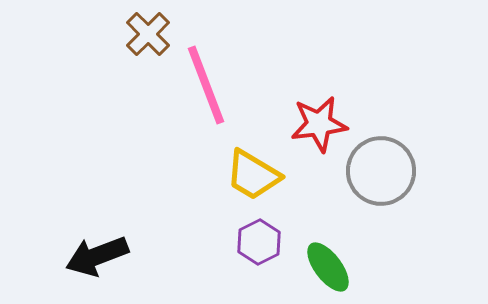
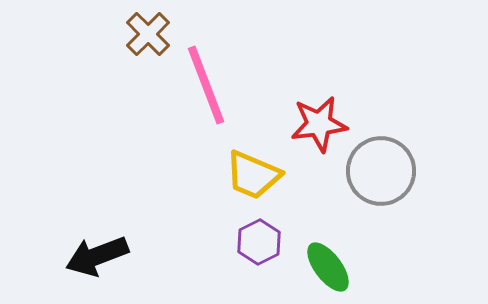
yellow trapezoid: rotated 8 degrees counterclockwise
